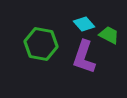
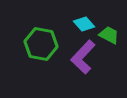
purple L-shape: moved 1 px left; rotated 24 degrees clockwise
